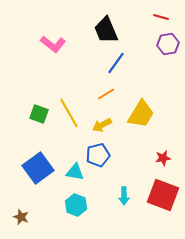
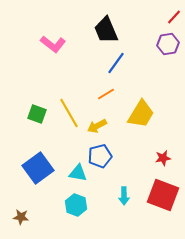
red line: moved 13 px right; rotated 63 degrees counterclockwise
green square: moved 2 px left
yellow arrow: moved 5 px left, 1 px down
blue pentagon: moved 2 px right, 1 px down
cyan triangle: moved 3 px right, 1 px down
brown star: rotated 14 degrees counterclockwise
